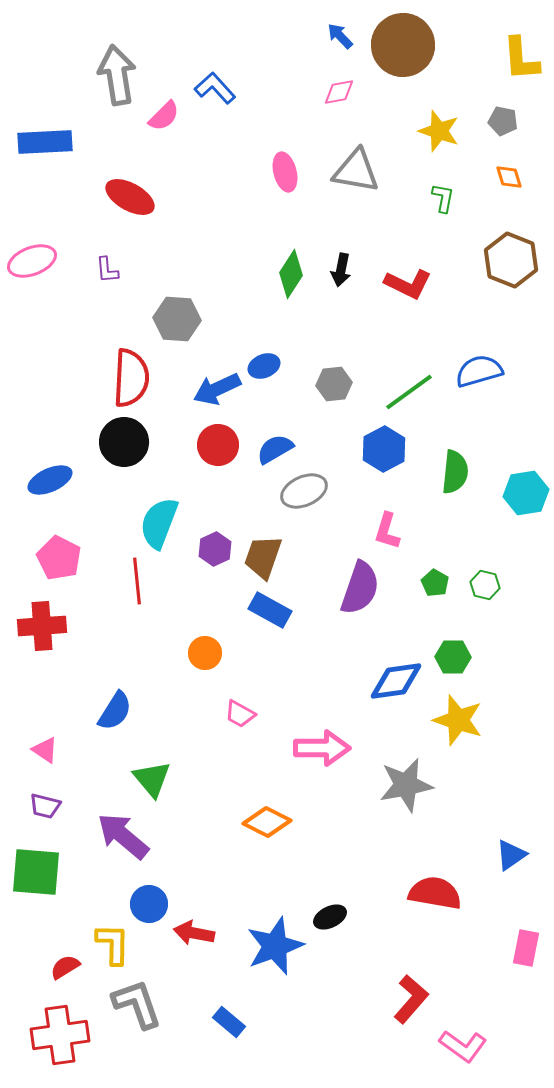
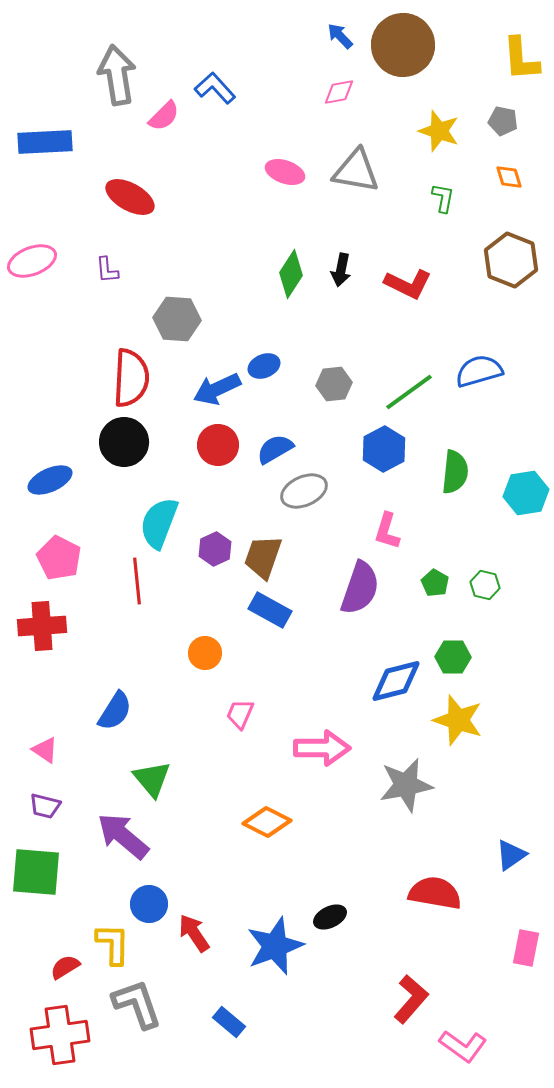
pink ellipse at (285, 172): rotated 57 degrees counterclockwise
blue diamond at (396, 681): rotated 6 degrees counterclockwise
pink trapezoid at (240, 714): rotated 84 degrees clockwise
red arrow at (194, 933): rotated 45 degrees clockwise
